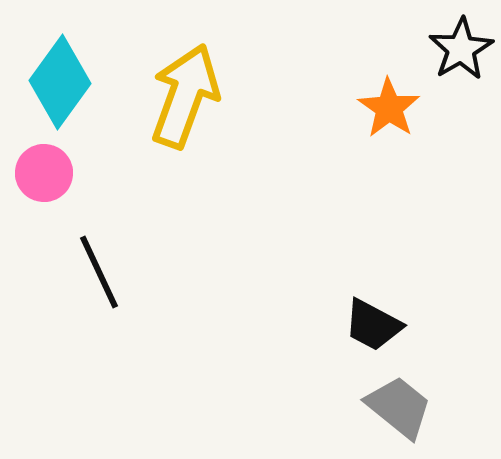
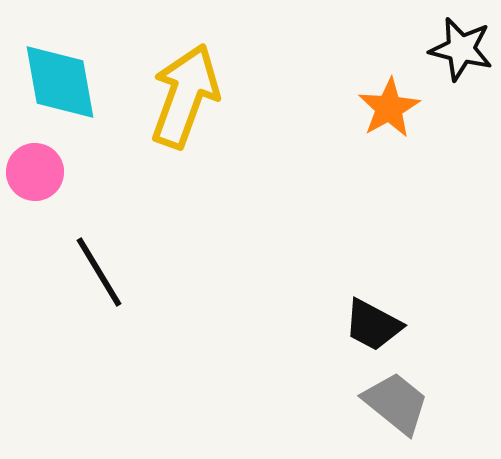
black star: rotated 28 degrees counterclockwise
cyan diamond: rotated 46 degrees counterclockwise
orange star: rotated 8 degrees clockwise
pink circle: moved 9 px left, 1 px up
black line: rotated 6 degrees counterclockwise
gray trapezoid: moved 3 px left, 4 px up
